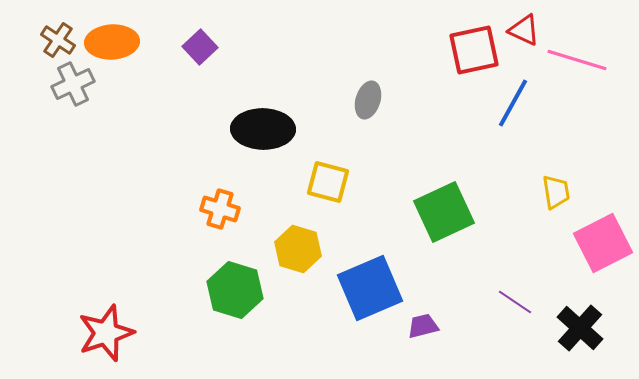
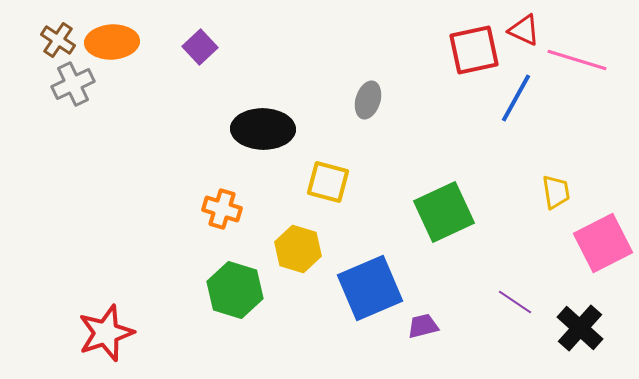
blue line: moved 3 px right, 5 px up
orange cross: moved 2 px right
